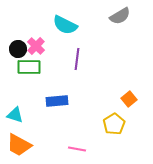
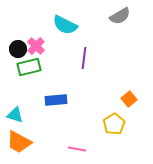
purple line: moved 7 px right, 1 px up
green rectangle: rotated 15 degrees counterclockwise
blue rectangle: moved 1 px left, 1 px up
orange trapezoid: moved 3 px up
